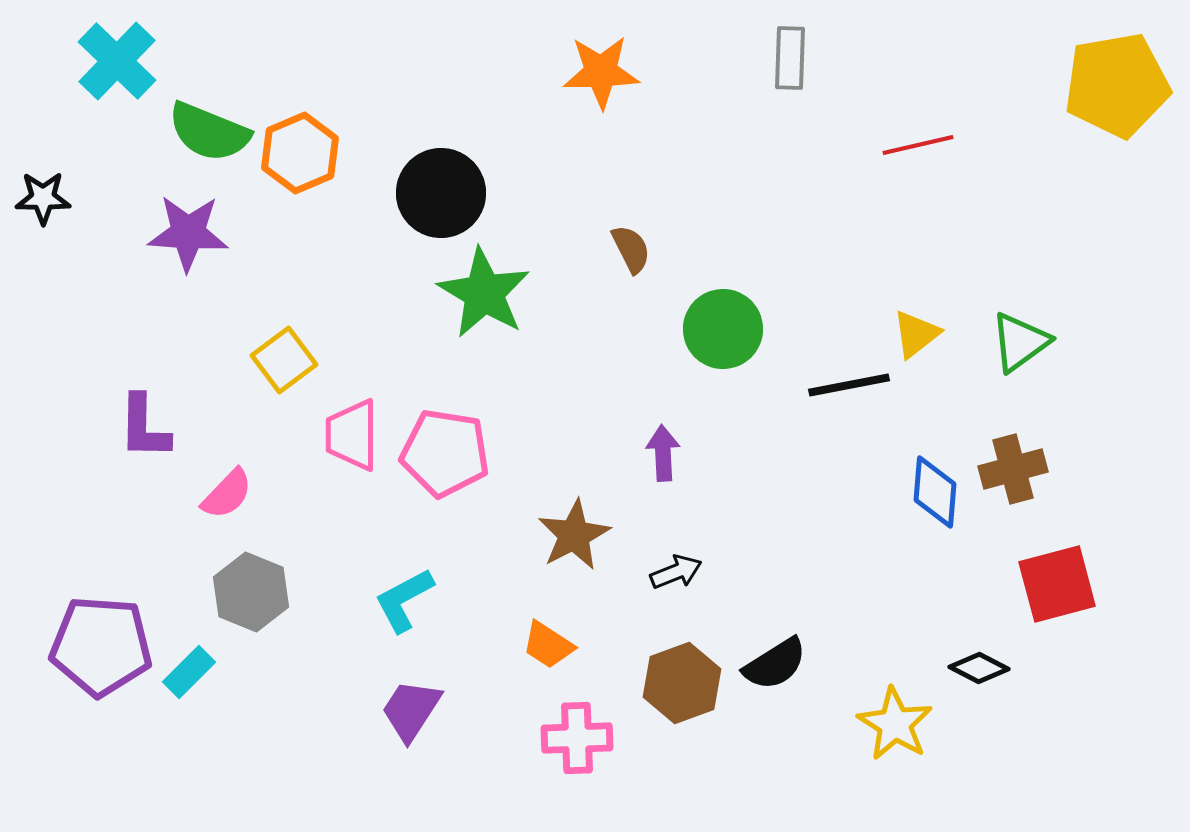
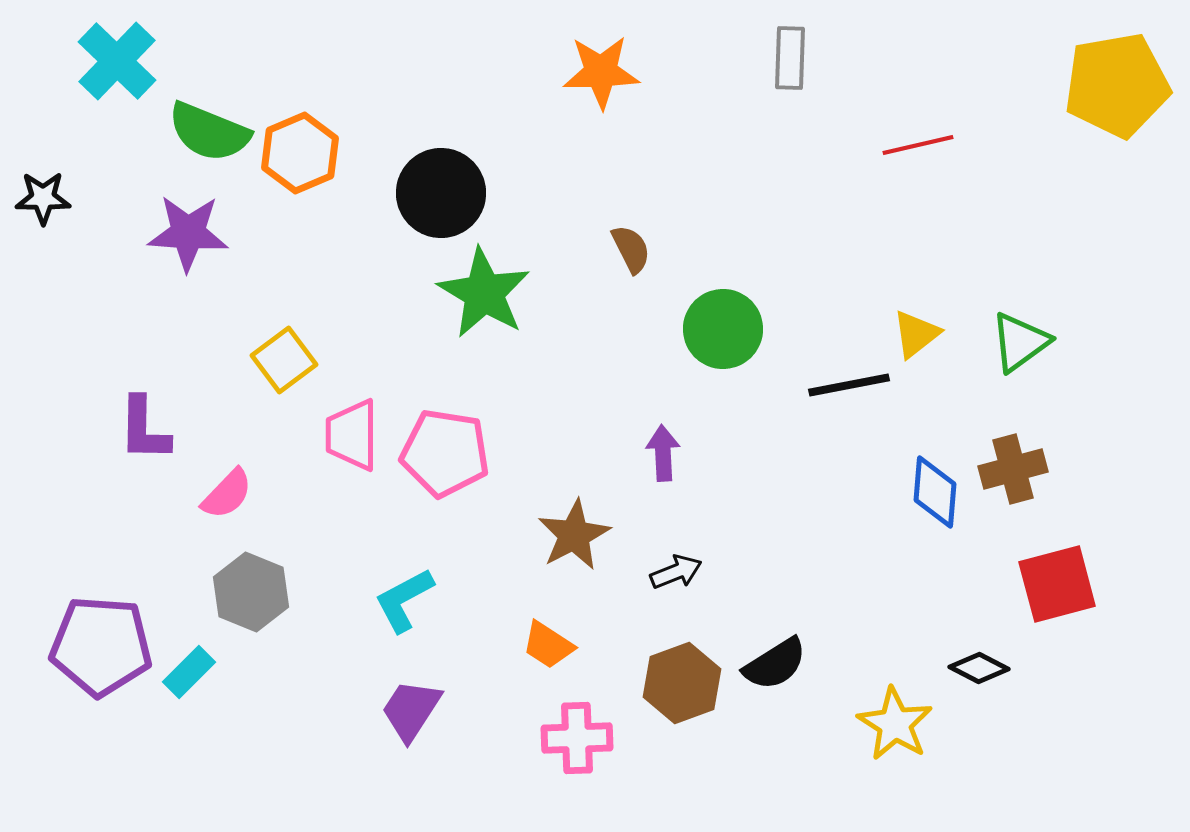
purple L-shape: moved 2 px down
